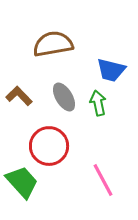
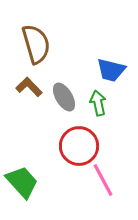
brown semicircle: moved 17 px left; rotated 84 degrees clockwise
brown L-shape: moved 10 px right, 9 px up
red circle: moved 30 px right
